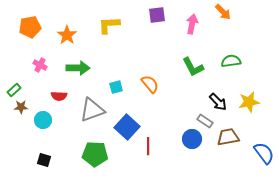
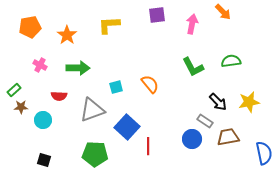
blue semicircle: rotated 25 degrees clockwise
